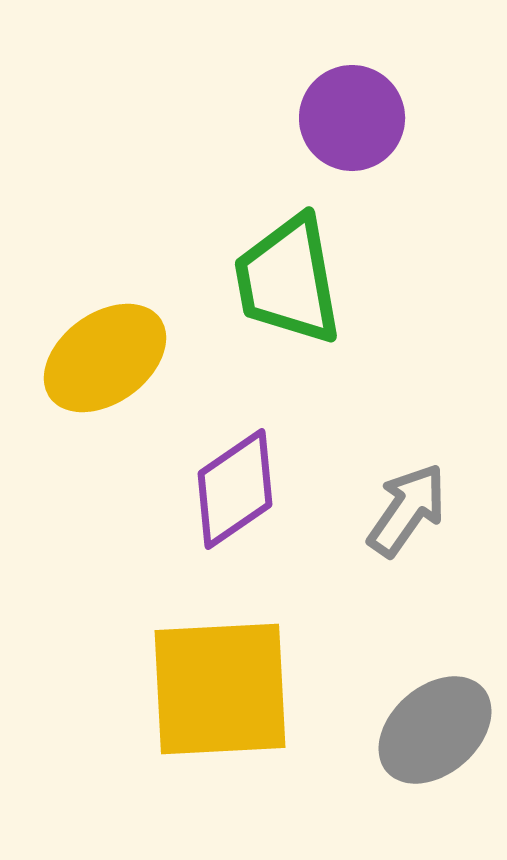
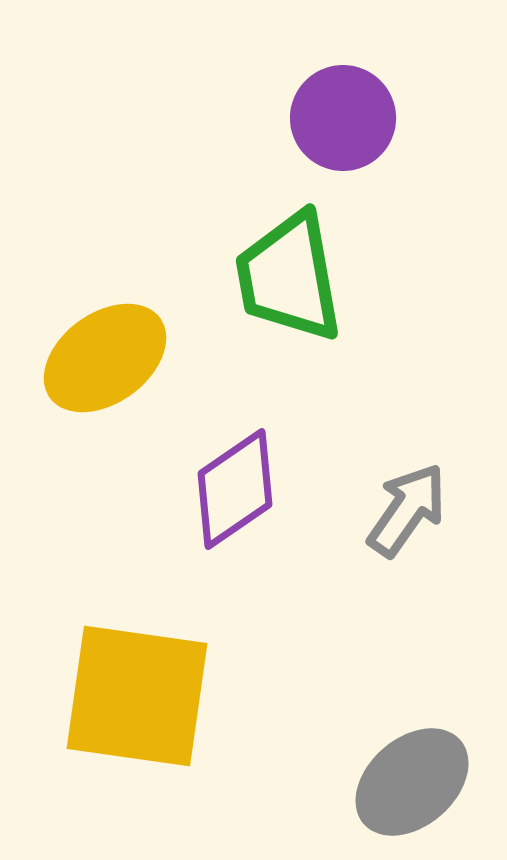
purple circle: moved 9 px left
green trapezoid: moved 1 px right, 3 px up
yellow square: moved 83 px left, 7 px down; rotated 11 degrees clockwise
gray ellipse: moved 23 px left, 52 px down
